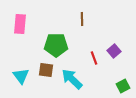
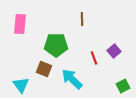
brown square: moved 2 px left, 1 px up; rotated 14 degrees clockwise
cyan triangle: moved 9 px down
